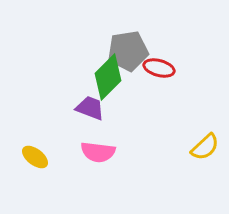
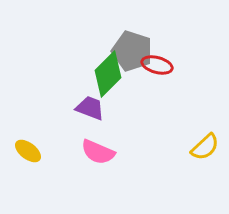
gray pentagon: moved 4 px right; rotated 27 degrees clockwise
red ellipse: moved 2 px left, 3 px up
green diamond: moved 3 px up
pink semicircle: rotated 16 degrees clockwise
yellow ellipse: moved 7 px left, 6 px up
